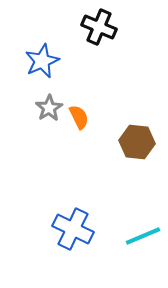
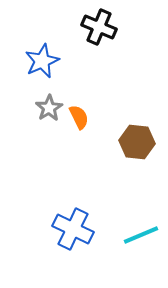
cyan line: moved 2 px left, 1 px up
